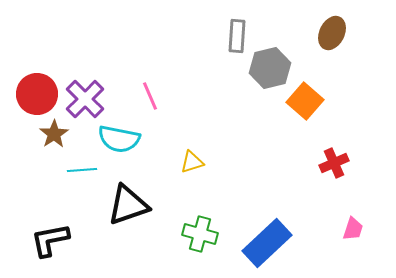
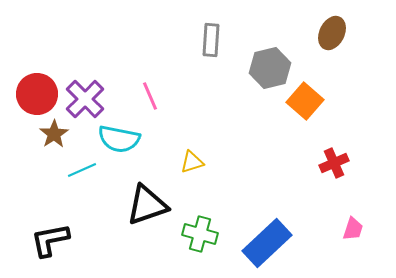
gray rectangle: moved 26 px left, 4 px down
cyan line: rotated 20 degrees counterclockwise
black triangle: moved 19 px right
